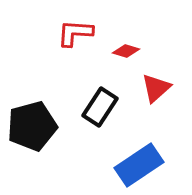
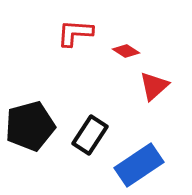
red diamond: rotated 16 degrees clockwise
red triangle: moved 2 px left, 2 px up
black rectangle: moved 10 px left, 28 px down
black pentagon: moved 2 px left
